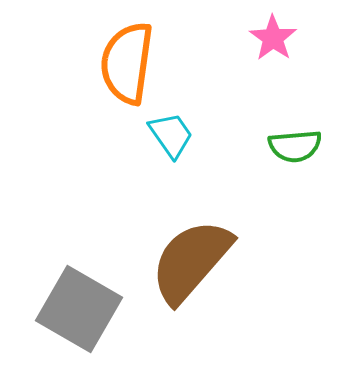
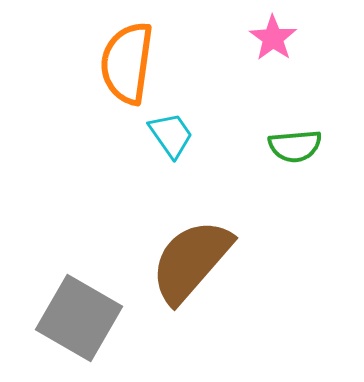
gray square: moved 9 px down
